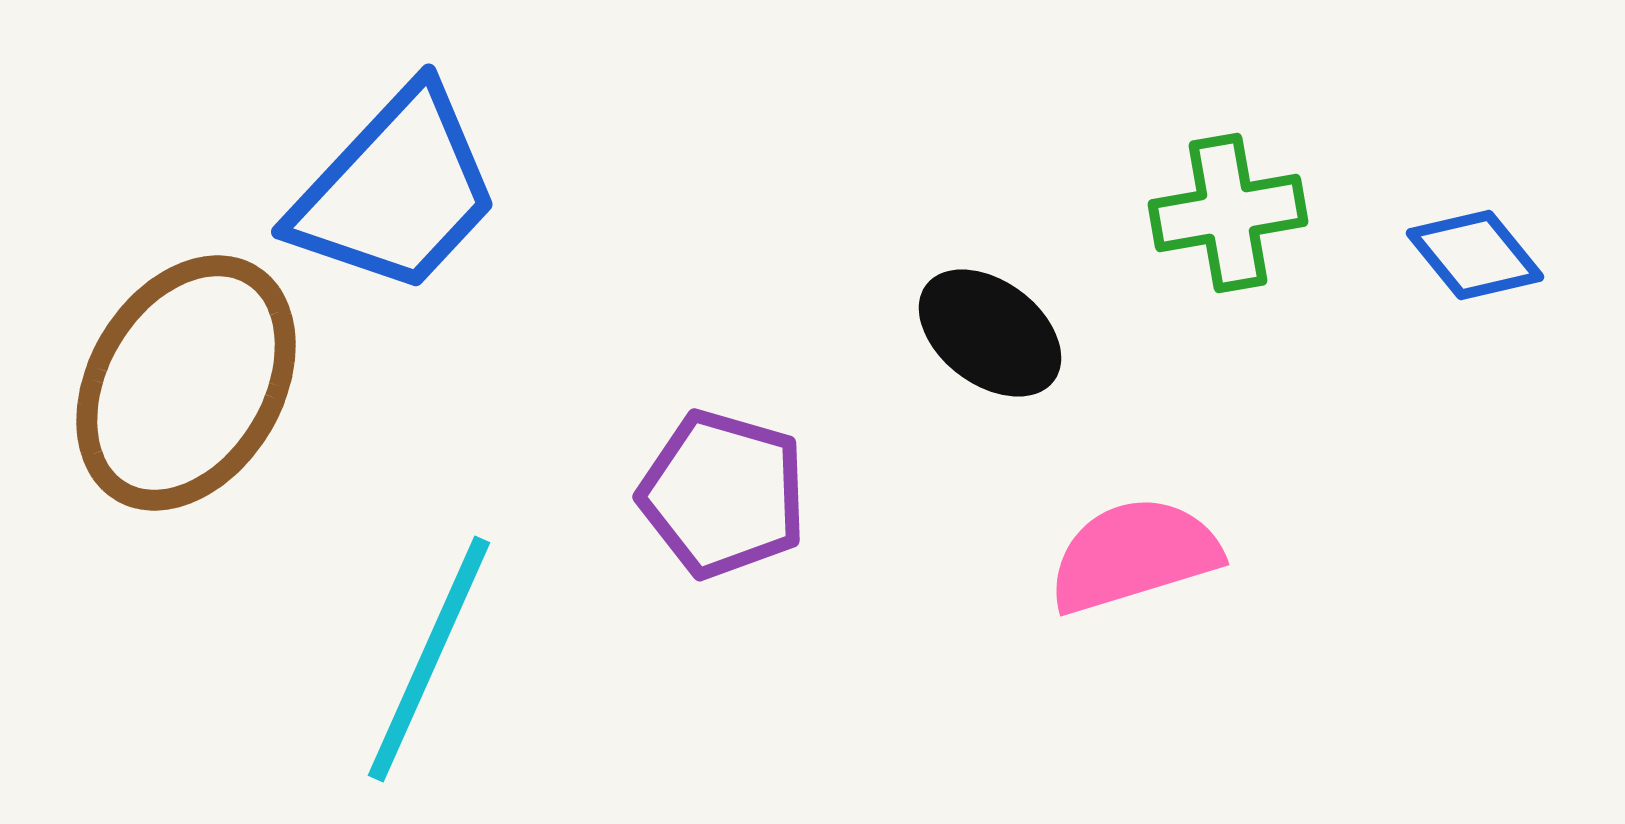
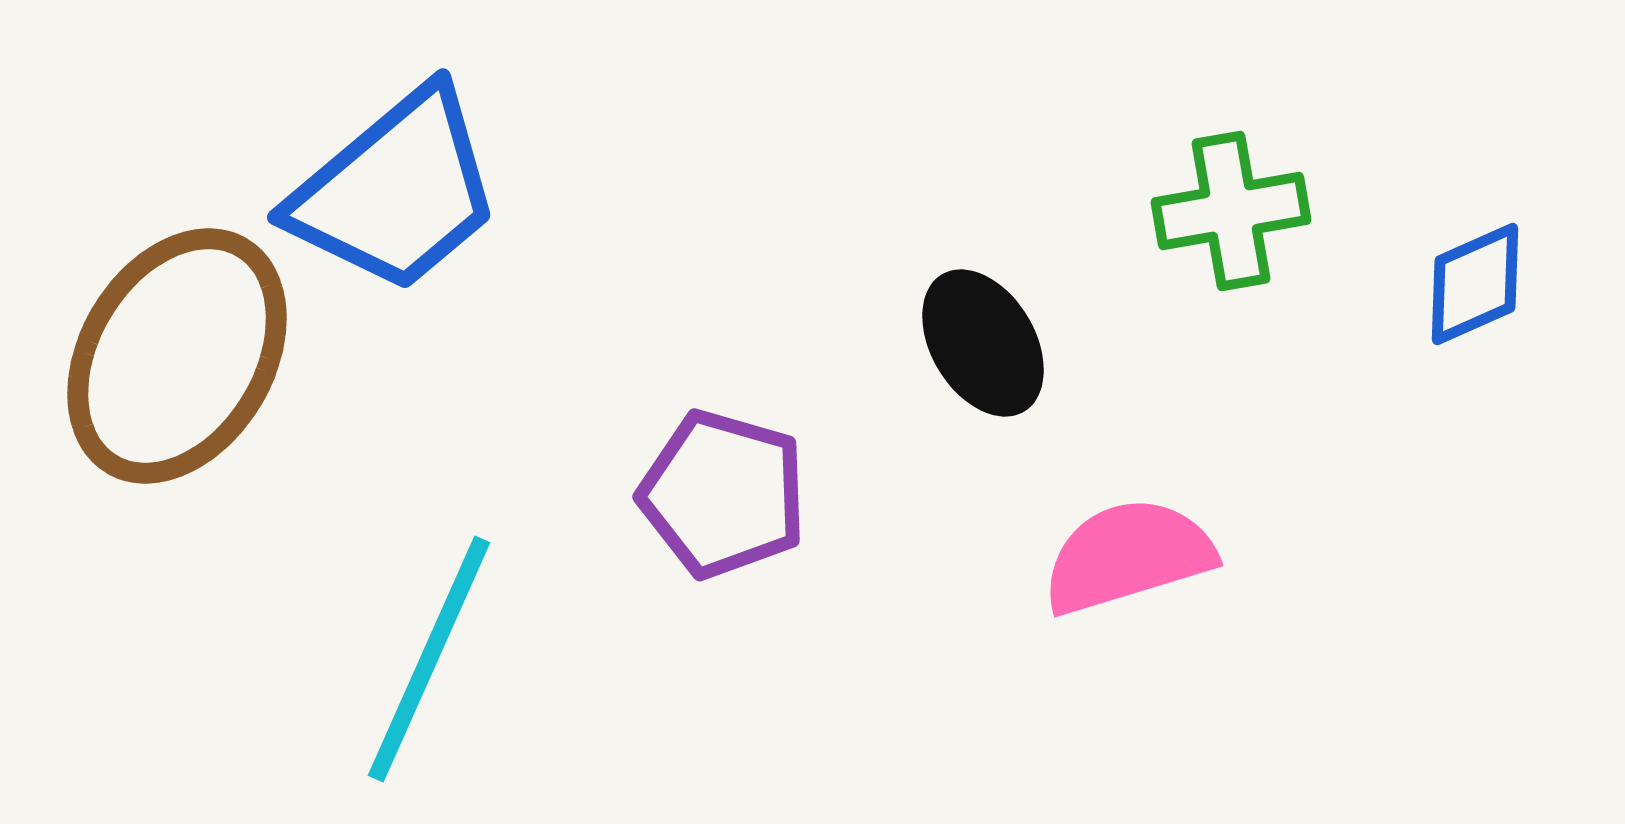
blue trapezoid: rotated 7 degrees clockwise
green cross: moved 3 px right, 2 px up
blue diamond: moved 29 px down; rotated 75 degrees counterclockwise
black ellipse: moved 7 px left, 10 px down; rotated 22 degrees clockwise
brown ellipse: moved 9 px left, 27 px up
pink semicircle: moved 6 px left, 1 px down
